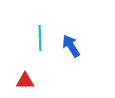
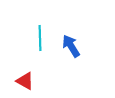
red triangle: rotated 30 degrees clockwise
